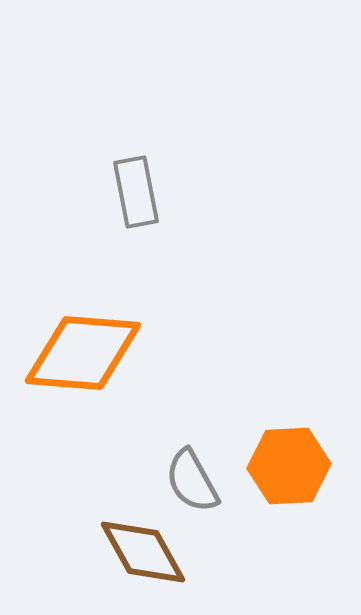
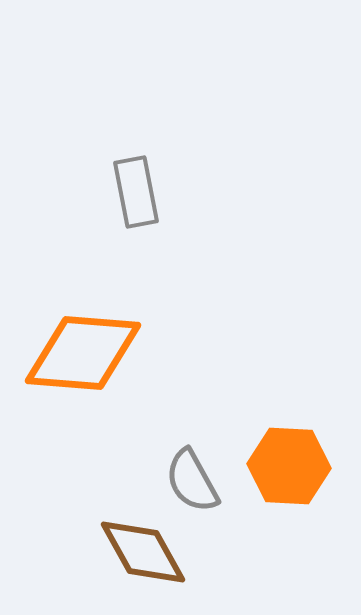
orange hexagon: rotated 6 degrees clockwise
